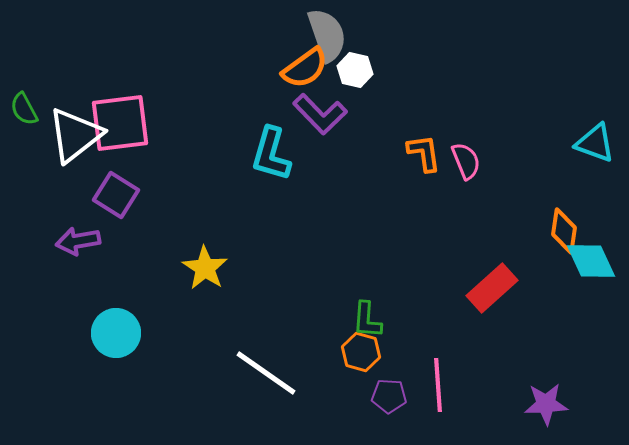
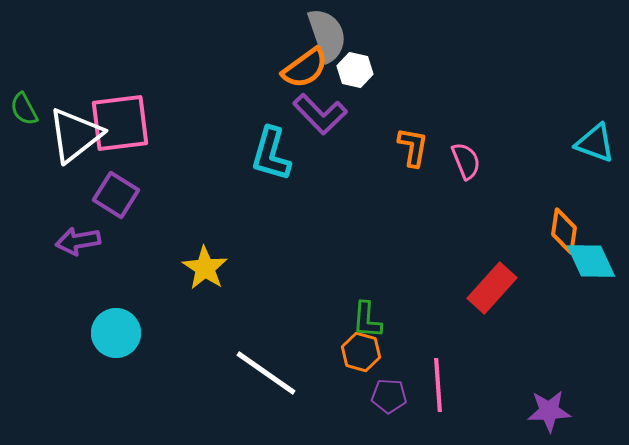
orange L-shape: moved 11 px left, 6 px up; rotated 18 degrees clockwise
red rectangle: rotated 6 degrees counterclockwise
purple star: moved 3 px right, 7 px down
